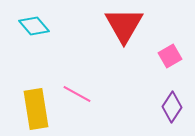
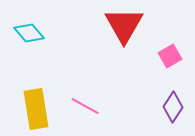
cyan diamond: moved 5 px left, 7 px down
pink line: moved 8 px right, 12 px down
purple diamond: moved 1 px right
